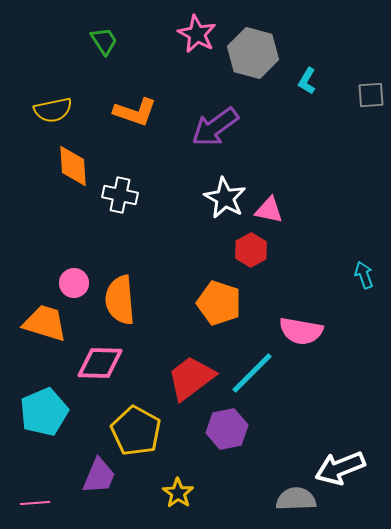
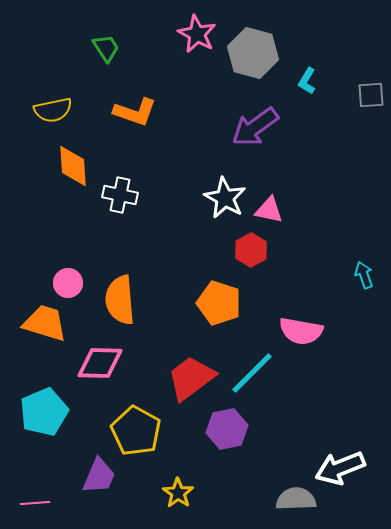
green trapezoid: moved 2 px right, 7 px down
purple arrow: moved 40 px right
pink circle: moved 6 px left
